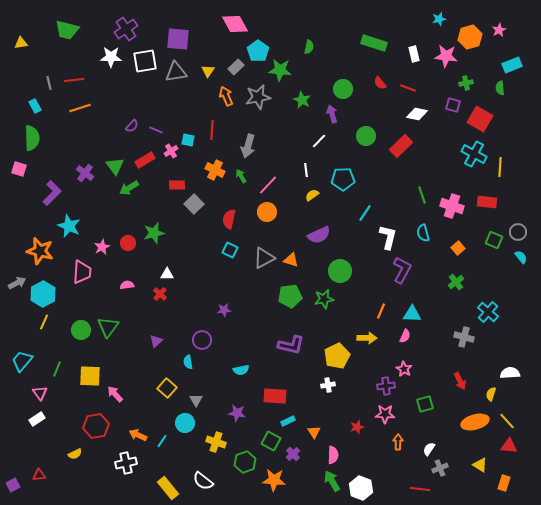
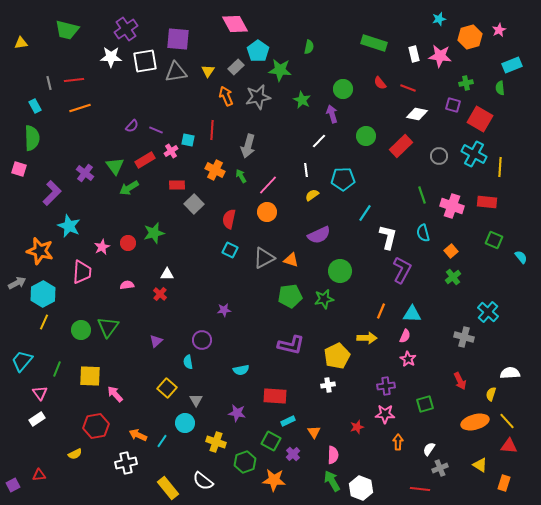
pink star at (446, 56): moved 6 px left
gray circle at (518, 232): moved 79 px left, 76 px up
orange square at (458, 248): moved 7 px left, 3 px down
green cross at (456, 282): moved 3 px left, 5 px up
pink star at (404, 369): moved 4 px right, 10 px up
